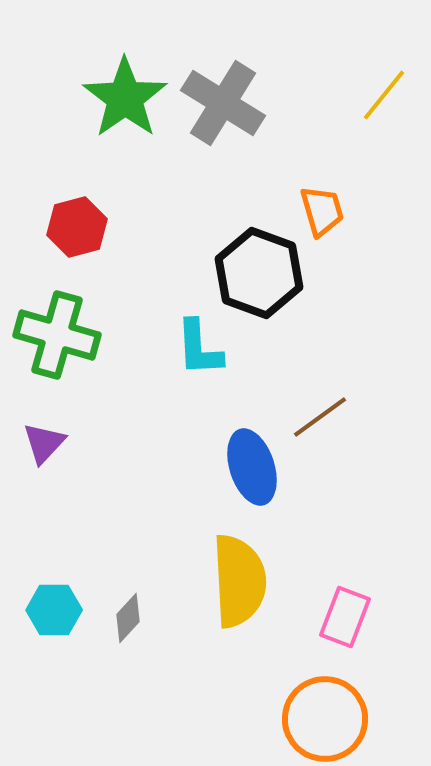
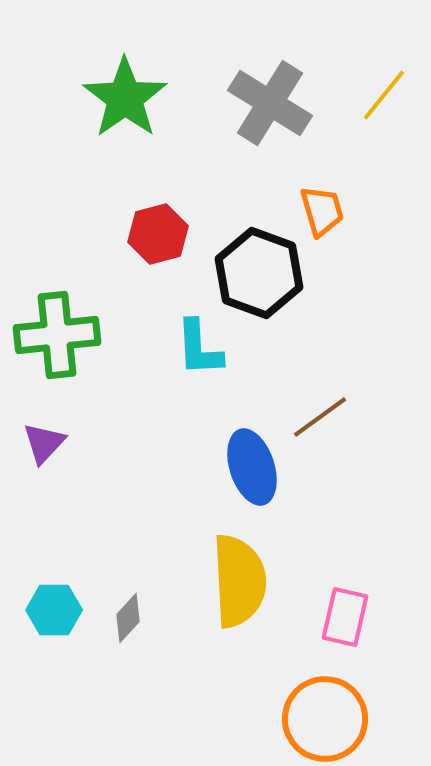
gray cross: moved 47 px right
red hexagon: moved 81 px right, 7 px down
green cross: rotated 22 degrees counterclockwise
pink rectangle: rotated 8 degrees counterclockwise
